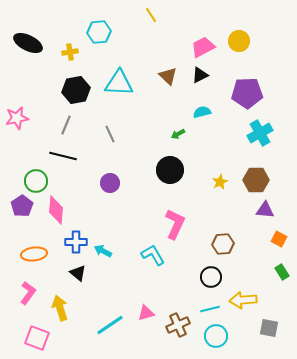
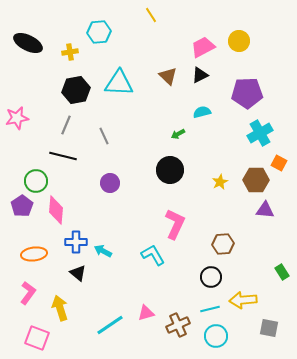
gray line at (110, 134): moved 6 px left, 2 px down
orange square at (279, 239): moved 76 px up
